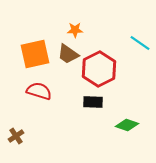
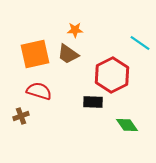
red hexagon: moved 13 px right, 6 px down
green diamond: rotated 35 degrees clockwise
brown cross: moved 5 px right, 20 px up; rotated 14 degrees clockwise
